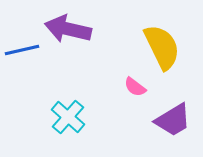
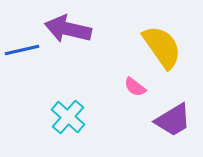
yellow semicircle: rotated 9 degrees counterclockwise
